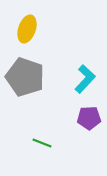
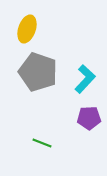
gray pentagon: moved 13 px right, 5 px up
